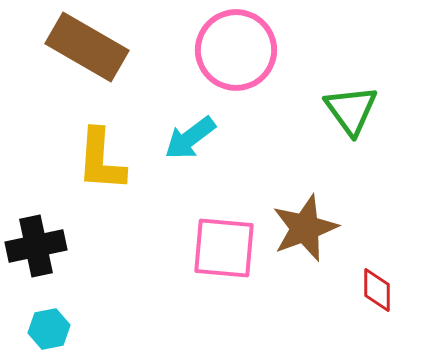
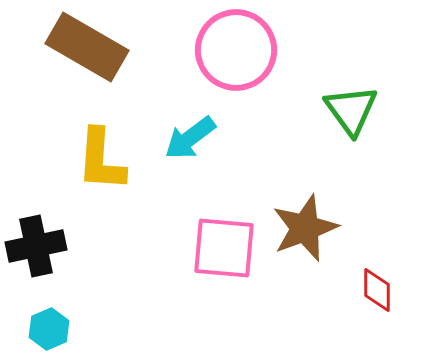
cyan hexagon: rotated 12 degrees counterclockwise
